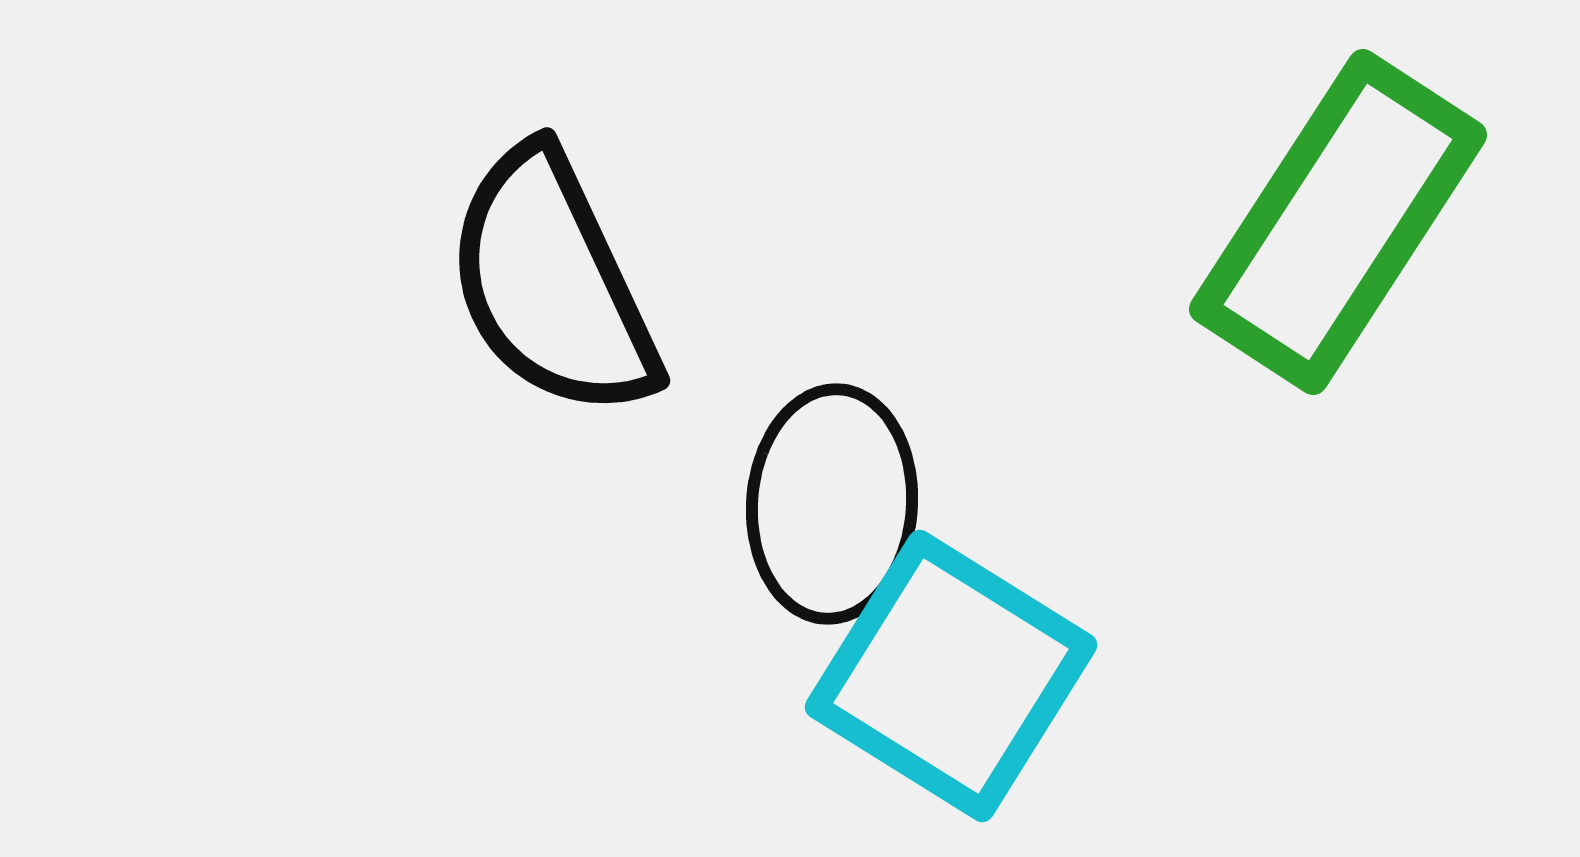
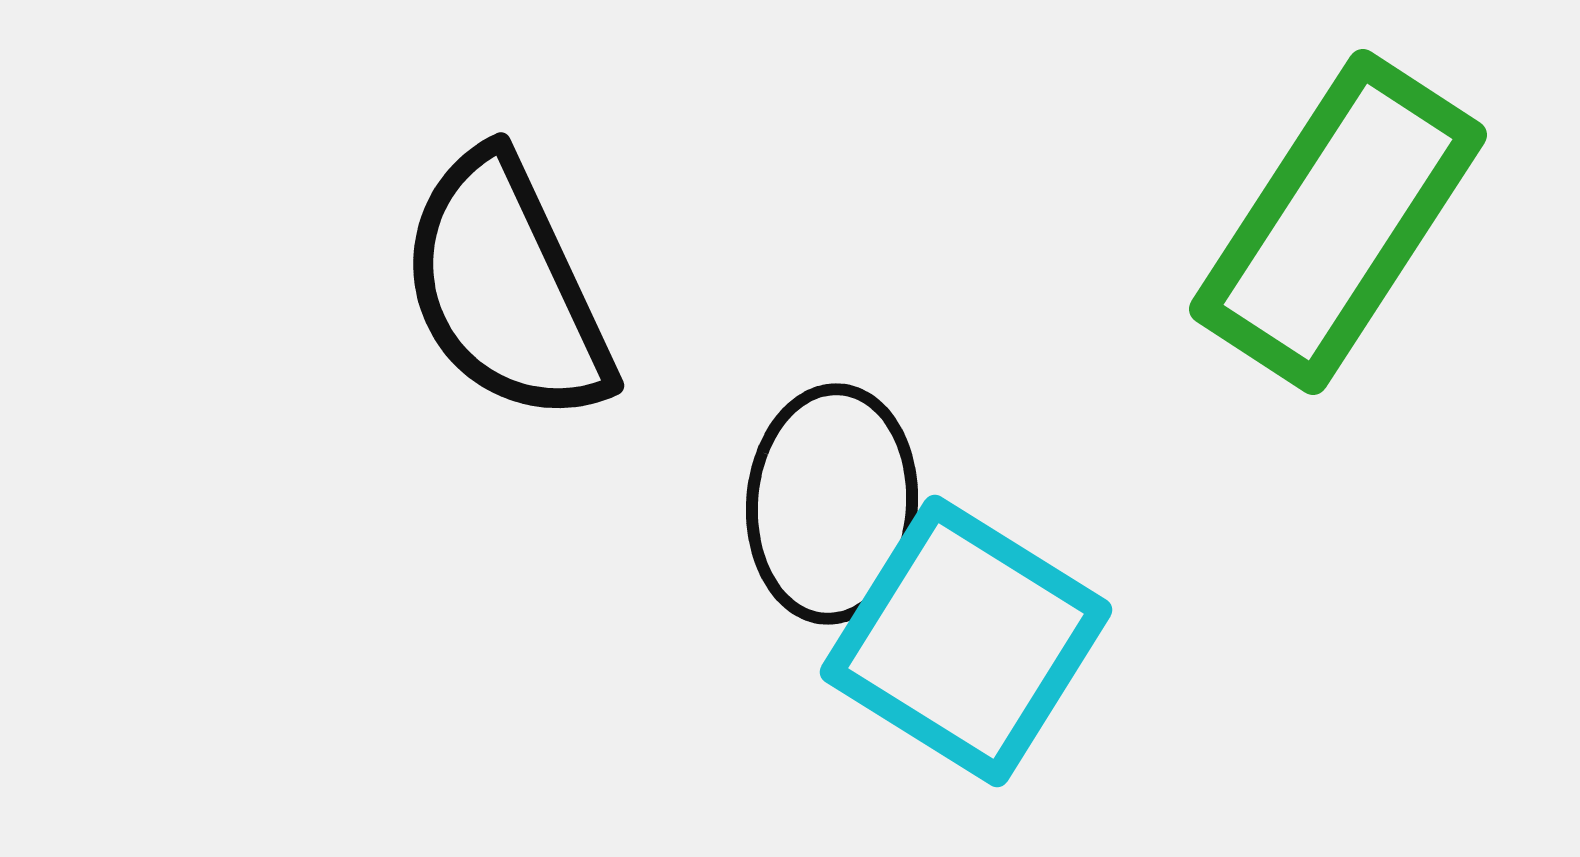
black semicircle: moved 46 px left, 5 px down
cyan square: moved 15 px right, 35 px up
